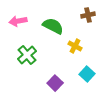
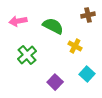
purple square: moved 1 px up
